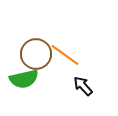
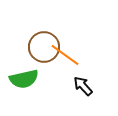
brown circle: moved 8 px right, 7 px up
